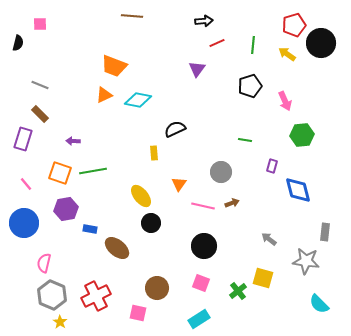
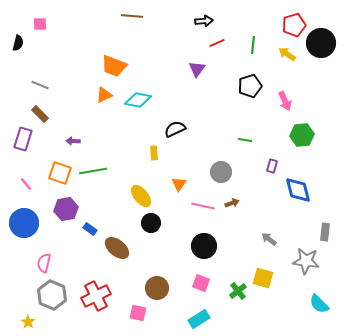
blue rectangle at (90, 229): rotated 24 degrees clockwise
yellow star at (60, 322): moved 32 px left
